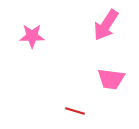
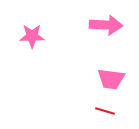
pink arrow: rotated 120 degrees counterclockwise
red line: moved 30 px right
